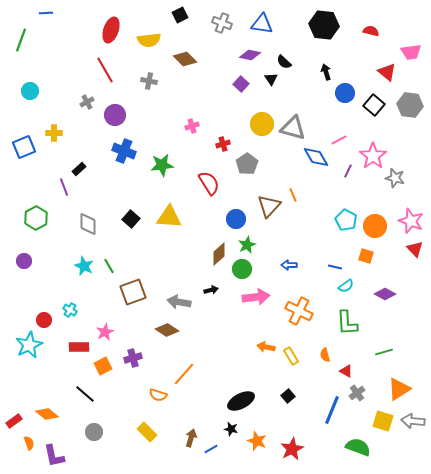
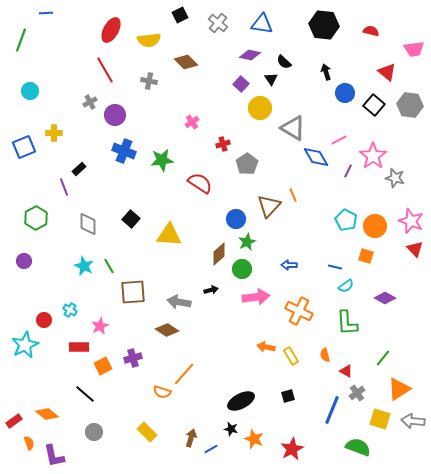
gray cross at (222, 23): moved 4 px left; rotated 18 degrees clockwise
red ellipse at (111, 30): rotated 10 degrees clockwise
pink trapezoid at (411, 52): moved 3 px right, 3 px up
brown diamond at (185, 59): moved 1 px right, 3 px down
gray cross at (87, 102): moved 3 px right
yellow circle at (262, 124): moved 2 px left, 16 px up
pink cross at (192, 126): moved 4 px up; rotated 16 degrees counterclockwise
gray triangle at (293, 128): rotated 16 degrees clockwise
green star at (162, 165): moved 5 px up
red semicircle at (209, 183): moved 9 px left; rotated 25 degrees counterclockwise
yellow triangle at (169, 217): moved 18 px down
green star at (247, 245): moved 3 px up
brown square at (133, 292): rotated 16 degrees clockwise
purple diamond at (385, 294): moved 4 px down
pink star at (105, 332): moved 5 px left, 6 px up
cyan star at (29, 345): moved 4 px left
green line at (384, 352): moved 1 px left, 6 px down; rotated 36 degrees counterclockwise
orange semicircle at (158, 395): moved 4 px right, 3 px up
black square at (288, 396): rotated 24 degrees clockwise
yellow square at (383, 421): moved 3 px left, 2 px up
orange star at (257, 441): moved 3 px left, 2 px up
